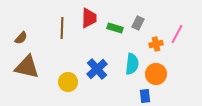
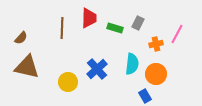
blue rectangle: rotated 24 degrees counterclockwise
